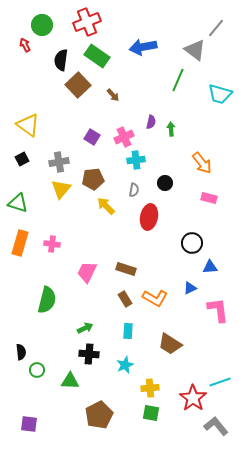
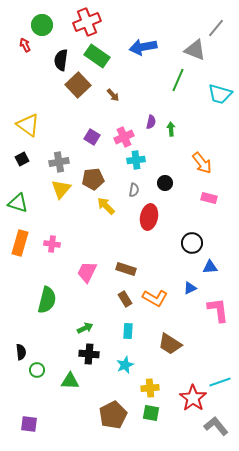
gray triangle at (195, 50): rotated 15 degrees counterclockwise
brown pentagon at (99, 415): moved 14 px right
